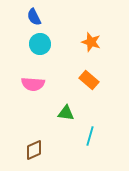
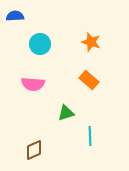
blue semicircle: moved 19 px left, 1 px up; rotated 114 degrees clockwise
green triangle: rotated 24 degrees counterclockwise
cyan line: rotated 18 degrees counterclockwise
